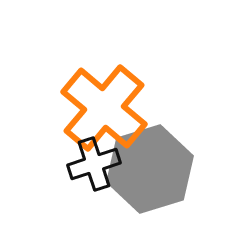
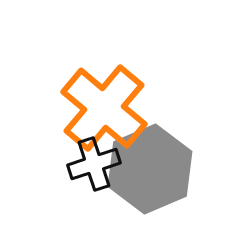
gray hexagon: rotated 6 degrees counterclockwise
